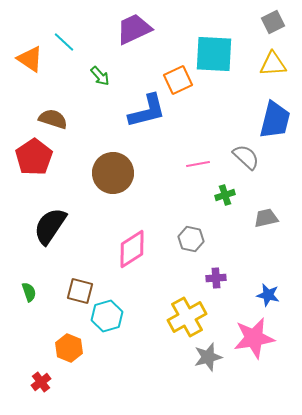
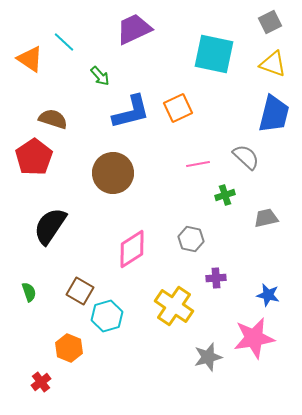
gray square: moved 3 px left
cyan square: rotated 9 degrees clockwise
yellow triangle: rotated 24 degrees clockwise
orange square: moved 28 px down
blue L-shape: moved 16 px left, 1 px down
blue trapezoid: moved 1 px left, 6 px up
brown square: rotated 16 degrees clockwise
yellow cross: moved 13 px left, 11 px up; rotated 27 degrees counterclockwise
